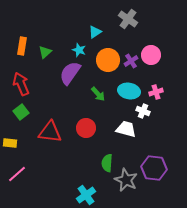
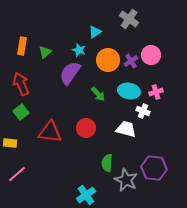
gray cross: moved 1 px right
